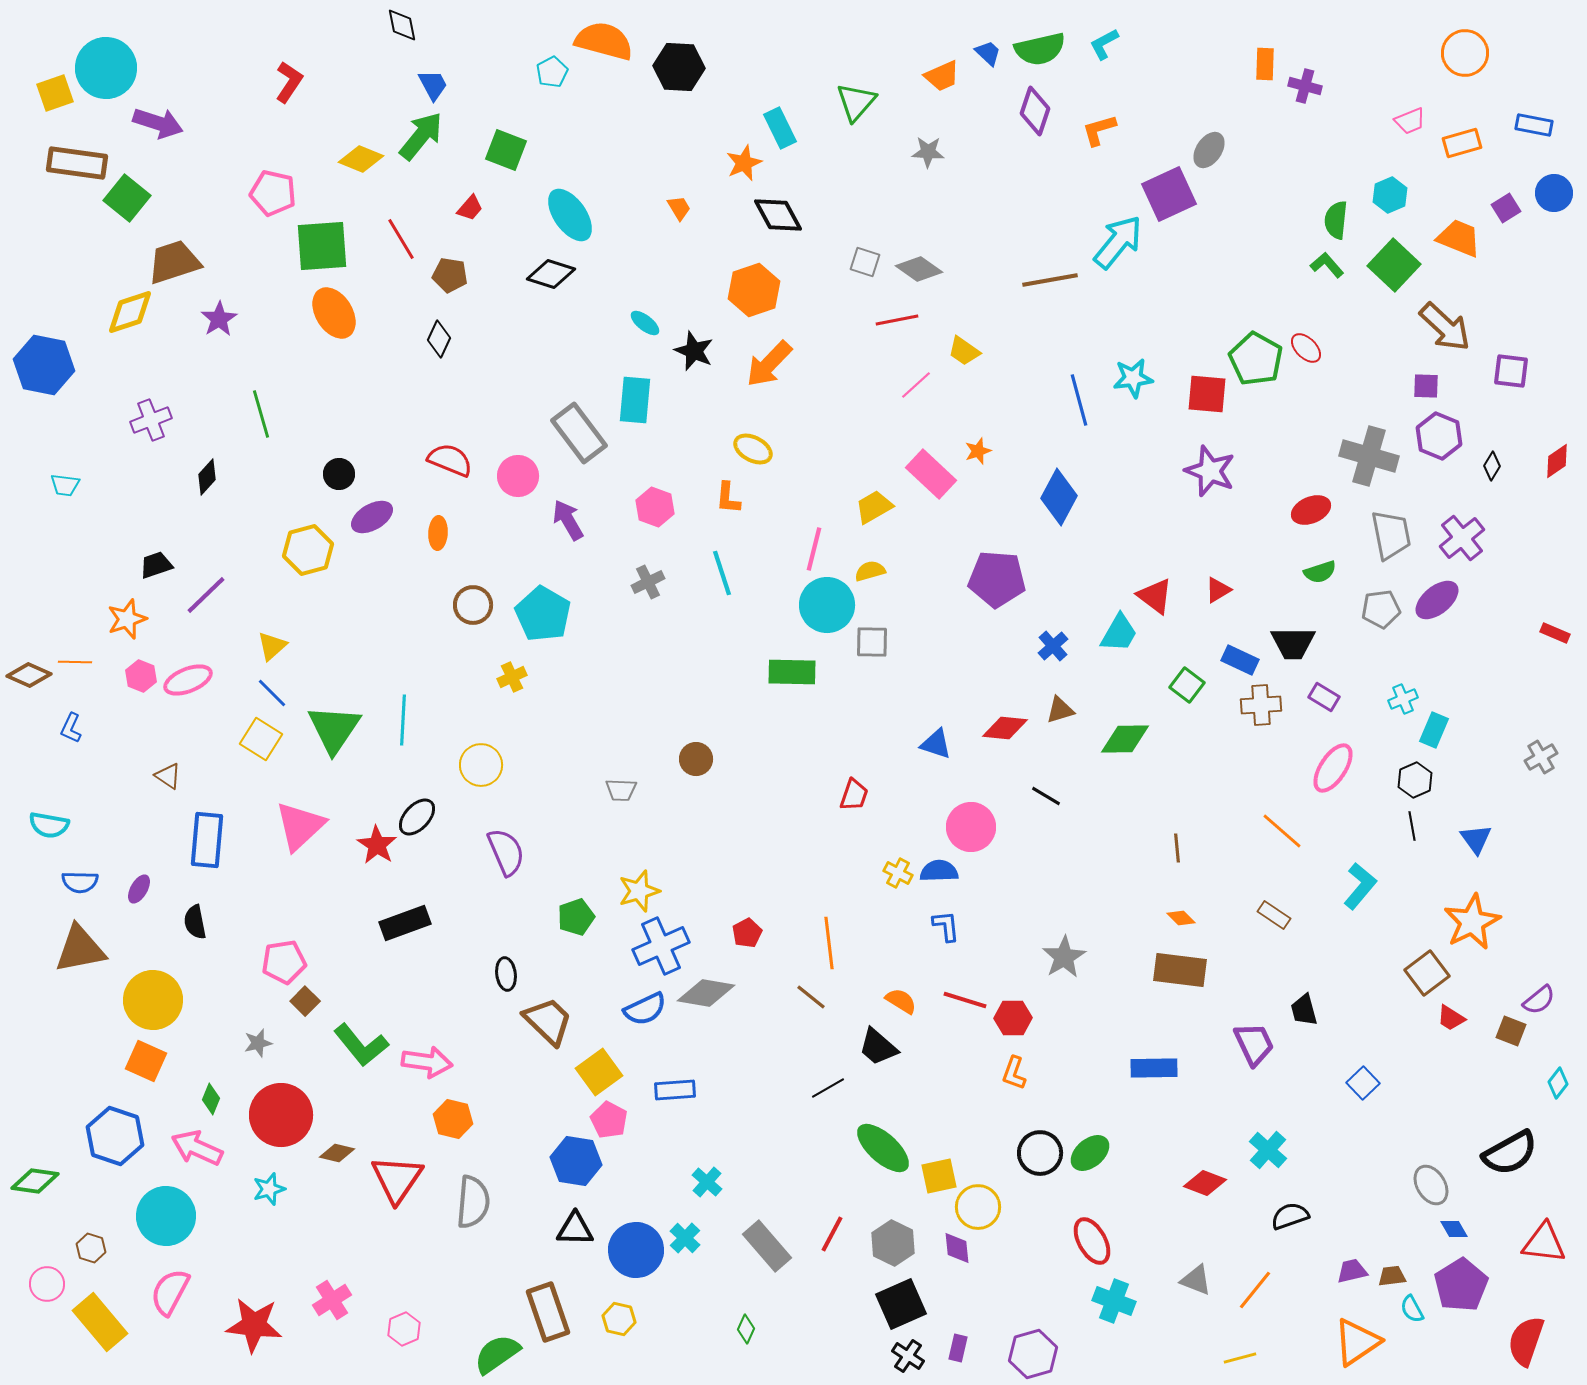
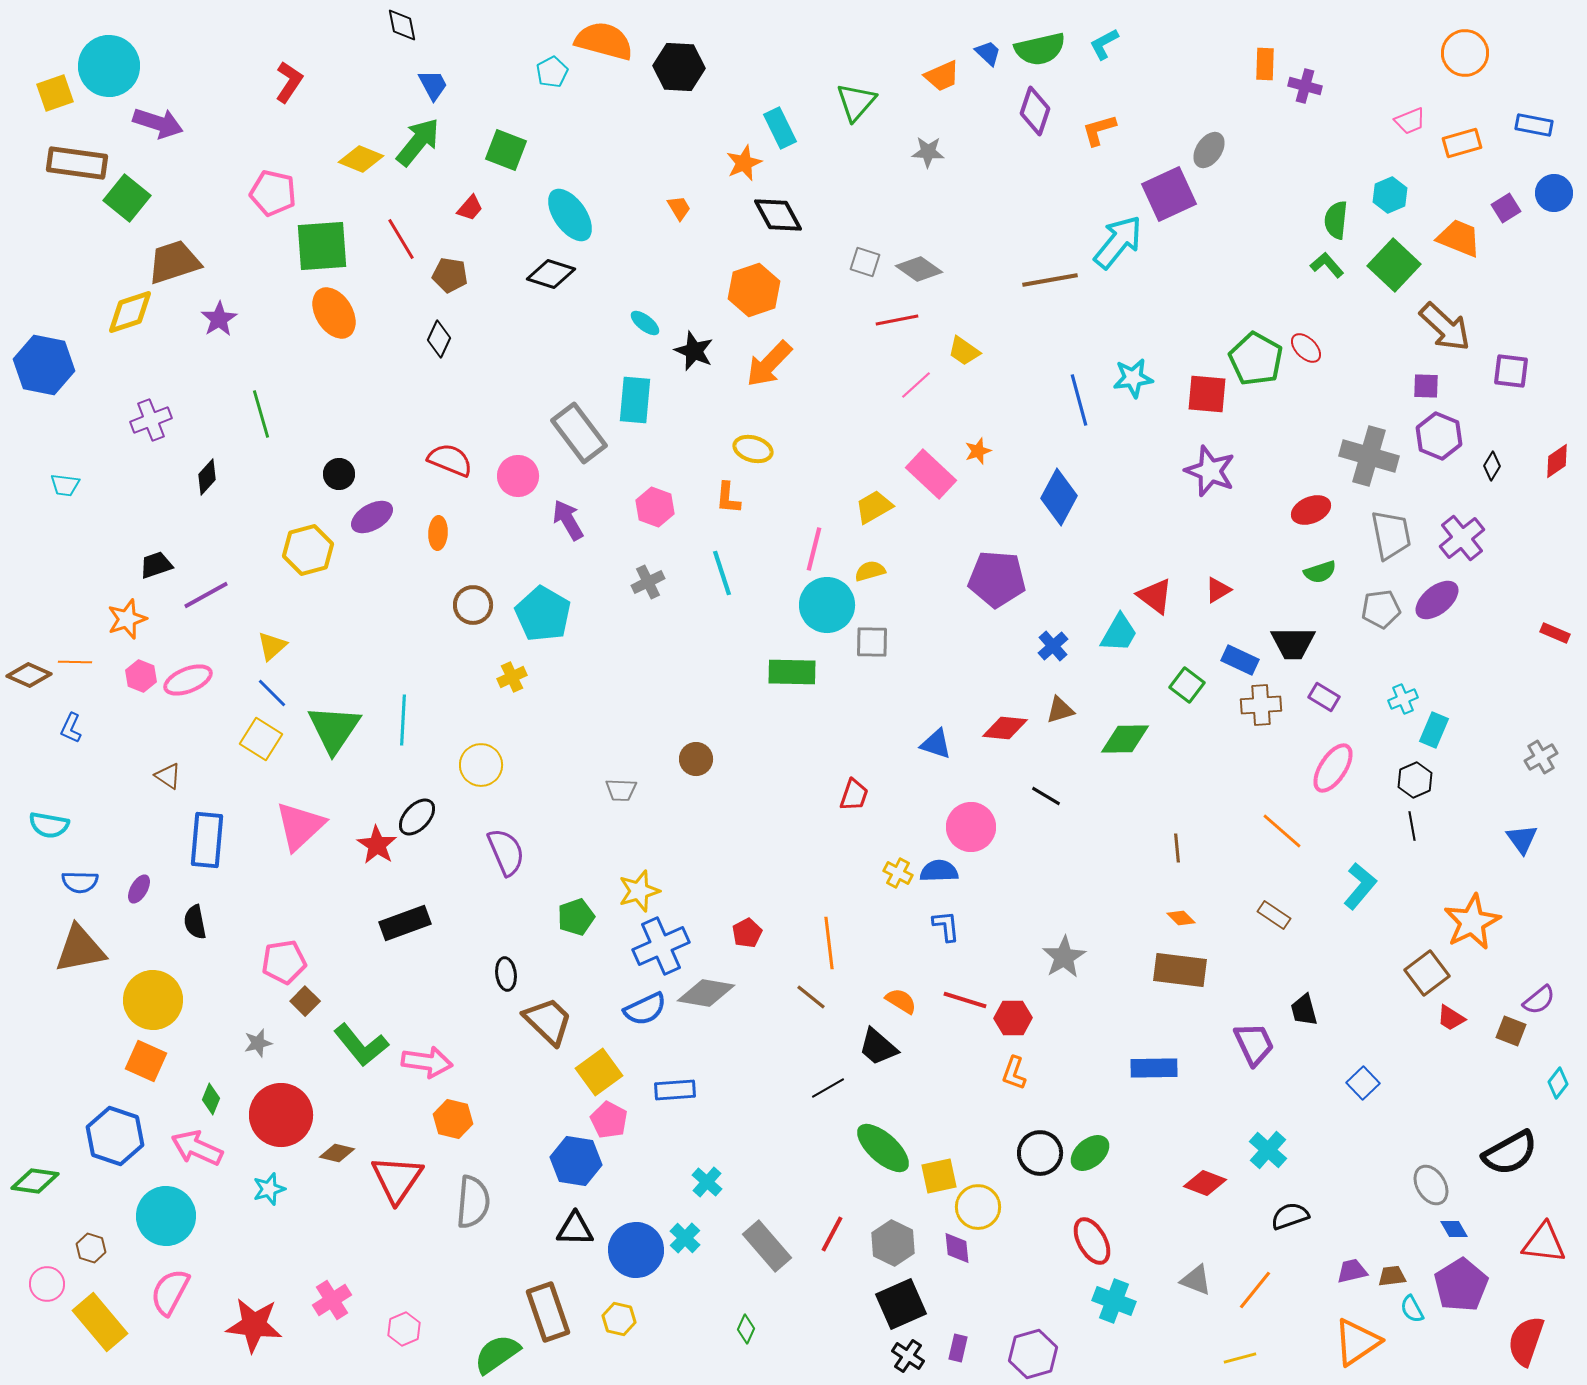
cyan circle at (106, 68): moved 3 px right, 2 px up
green arrow at (421, 136): moved 3 px left, 6 px down
yellow ellipse at (753, 449): rotated 12 degrees counterclockwise
purple line at (206, 595): rotated 15 degrees clockwise
blue triangle at (1476, 839): moved 46 px right
